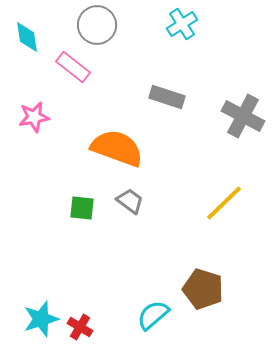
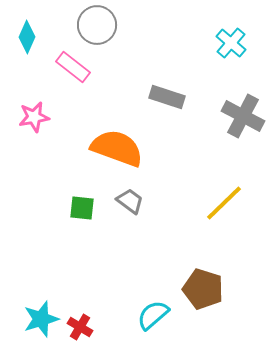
cyan cross: moved 49 px right, 19 px down; rotated 16 degrees counterclockwise
cyan diamond: rotated 32 degrees clockwise
